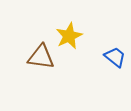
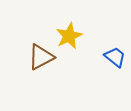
brown triangle: rotated 36 degrees counterclockwise
